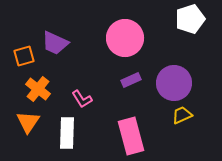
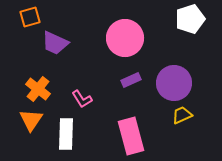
orange square: moved 6 px right, 39 px up
orange triangle: moved 3 px right, 2 px up
white rectangle: moved 1 px left, 1 px down
